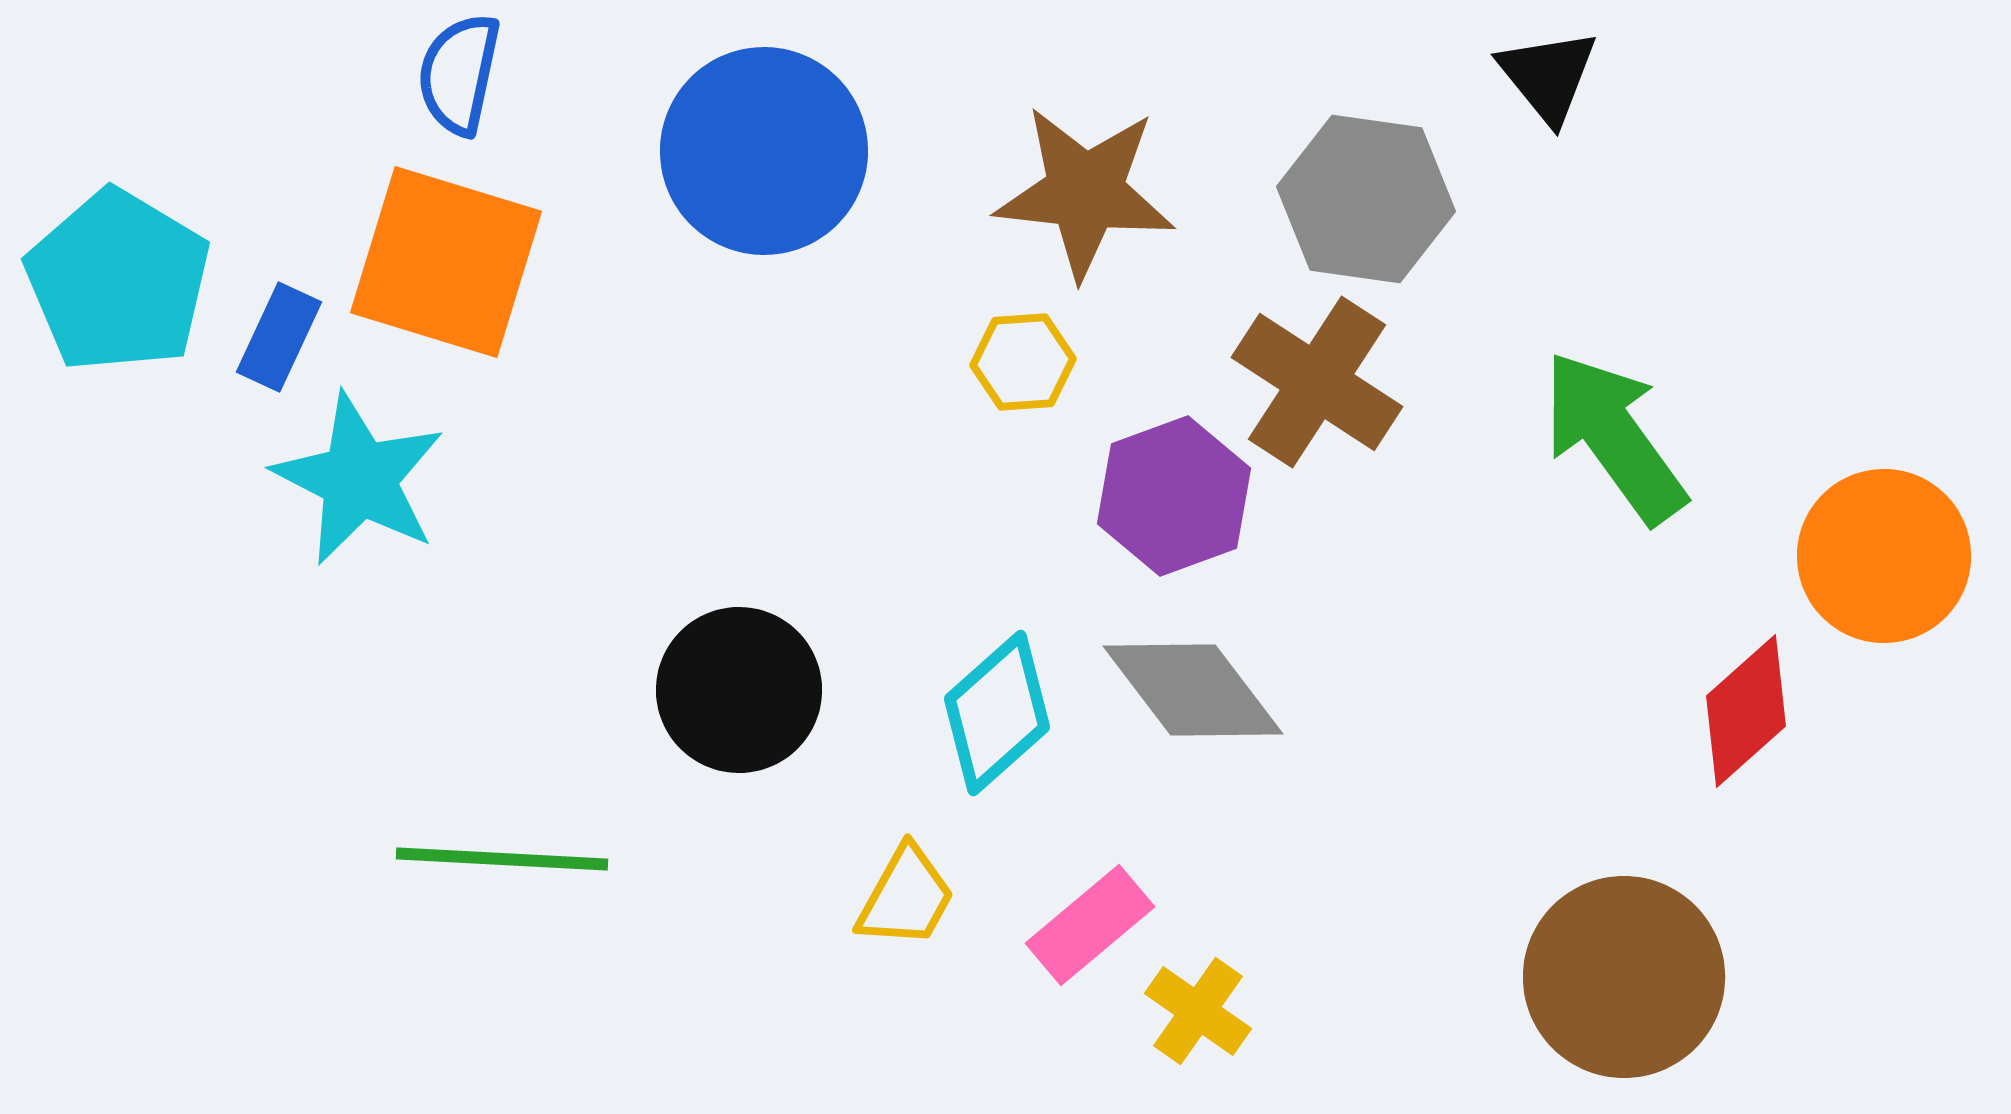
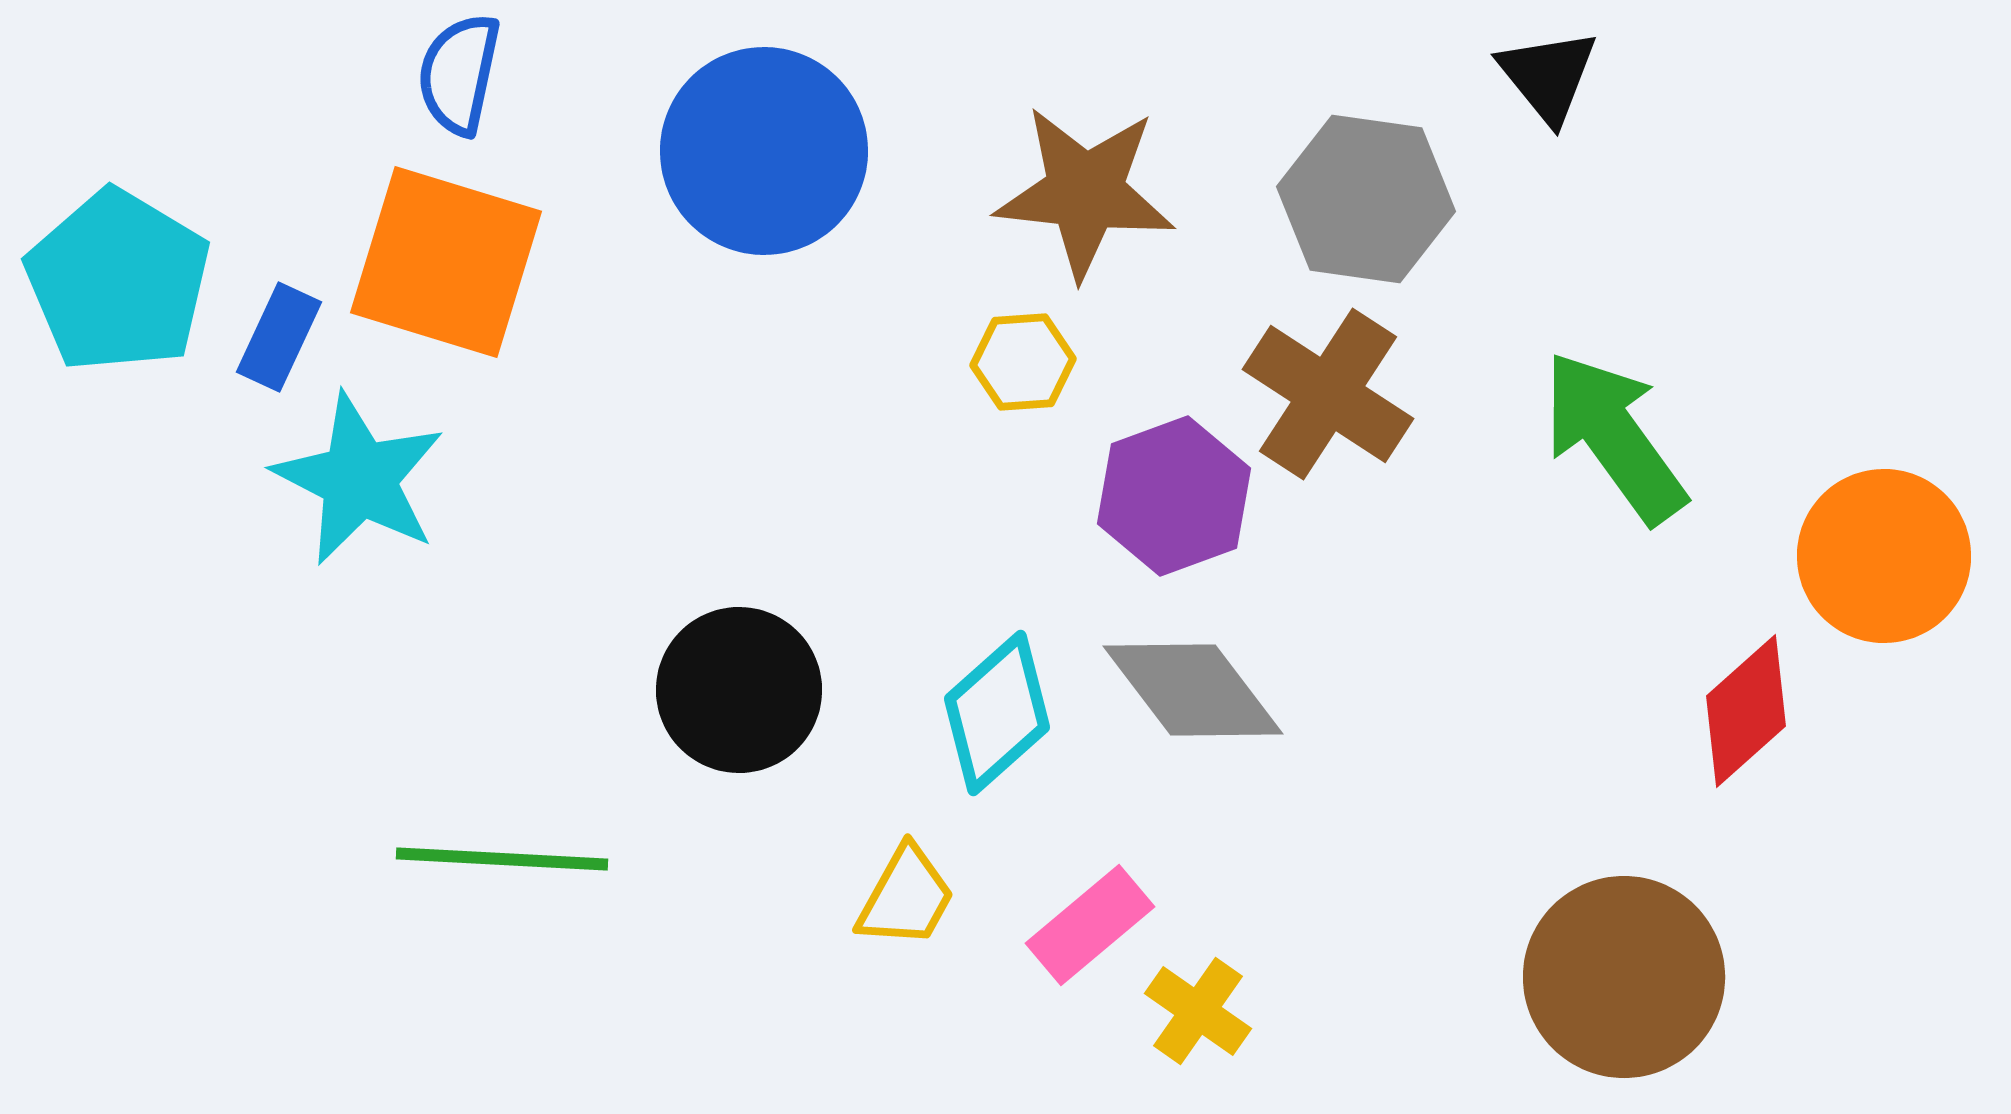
brown cross: moved 11 px right, 12 px down
